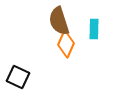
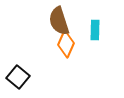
cyan rectangle: moved 1 px right, 1 px down
black square: rotated 15 degrees clockwise
